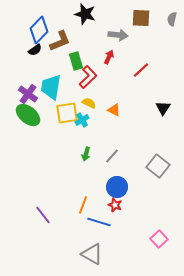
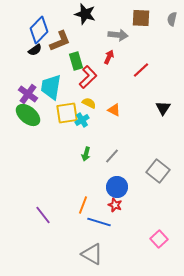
gray square: moved 5 px down
